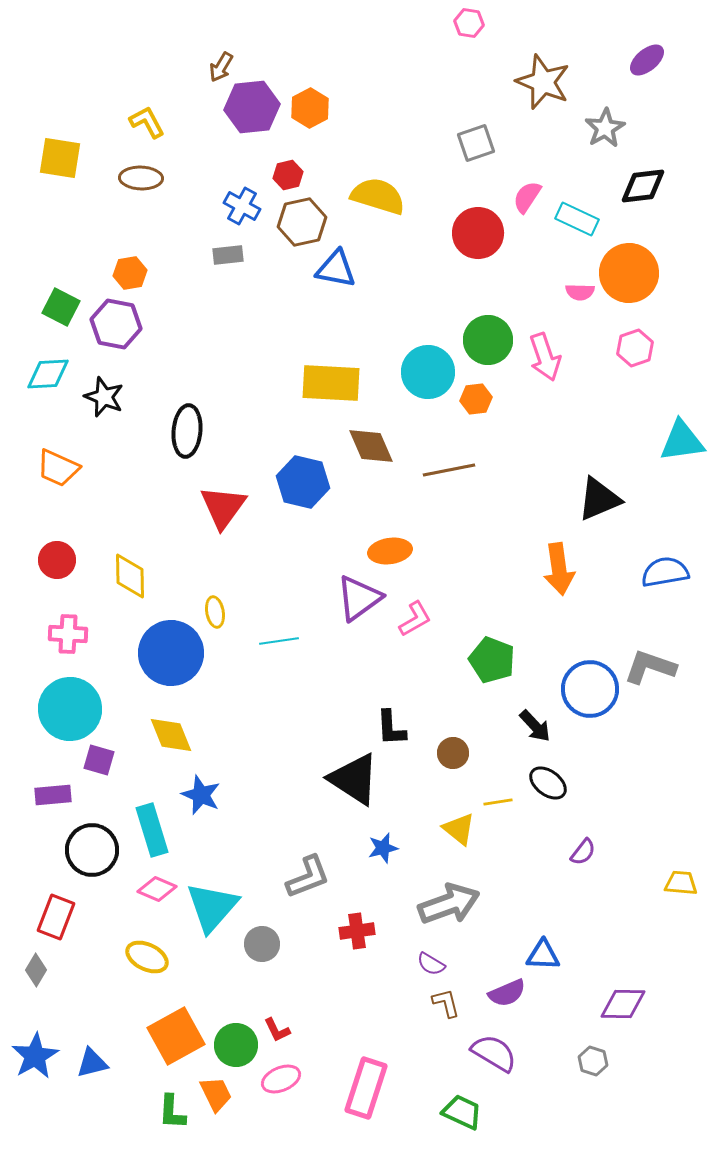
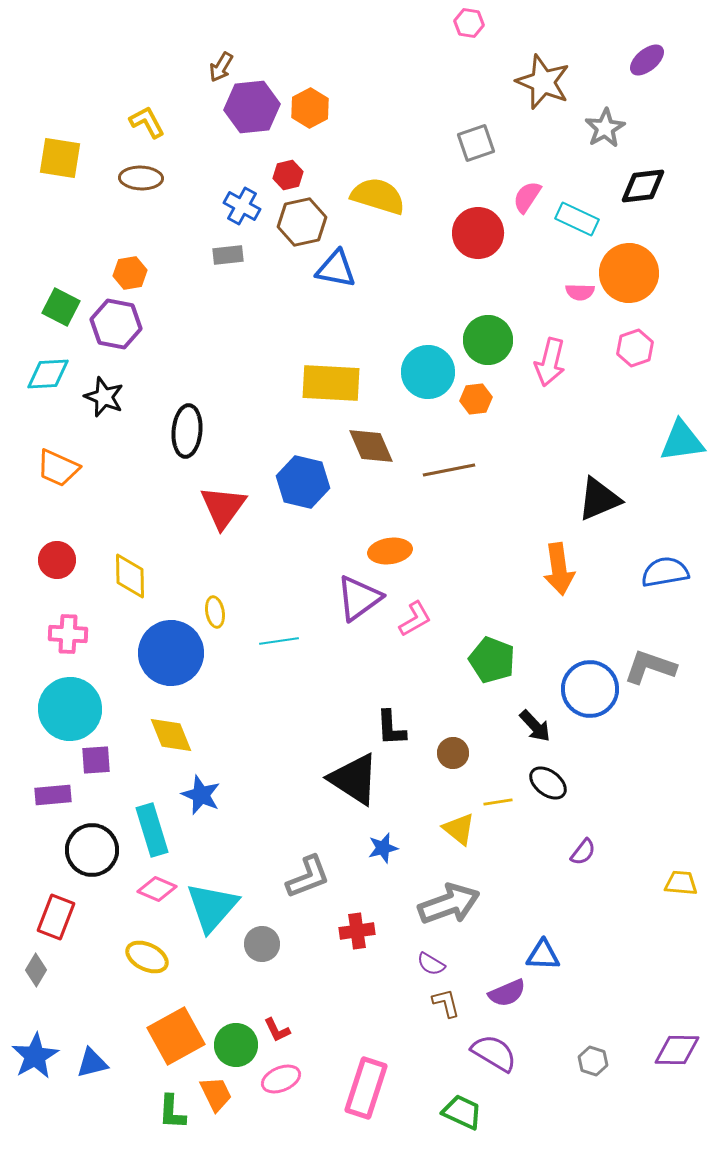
pink arrow at (545, 357): moved 5 px right, 5 px down; rotated 33 degrees clockwise
purple square at (99, 760): moved 3 px left; rotated 20 degrees counterclockwise
purple diamond at (623, 1004): moved 54 px right, 46 px down
